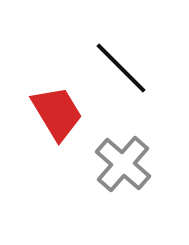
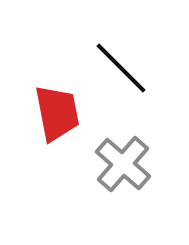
red trapezoid: rotated 20 degrees clockwise
